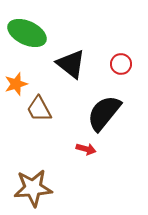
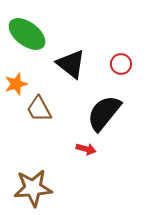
green ellipse: moved 1 px down; rotated 12 degrees clockwise
